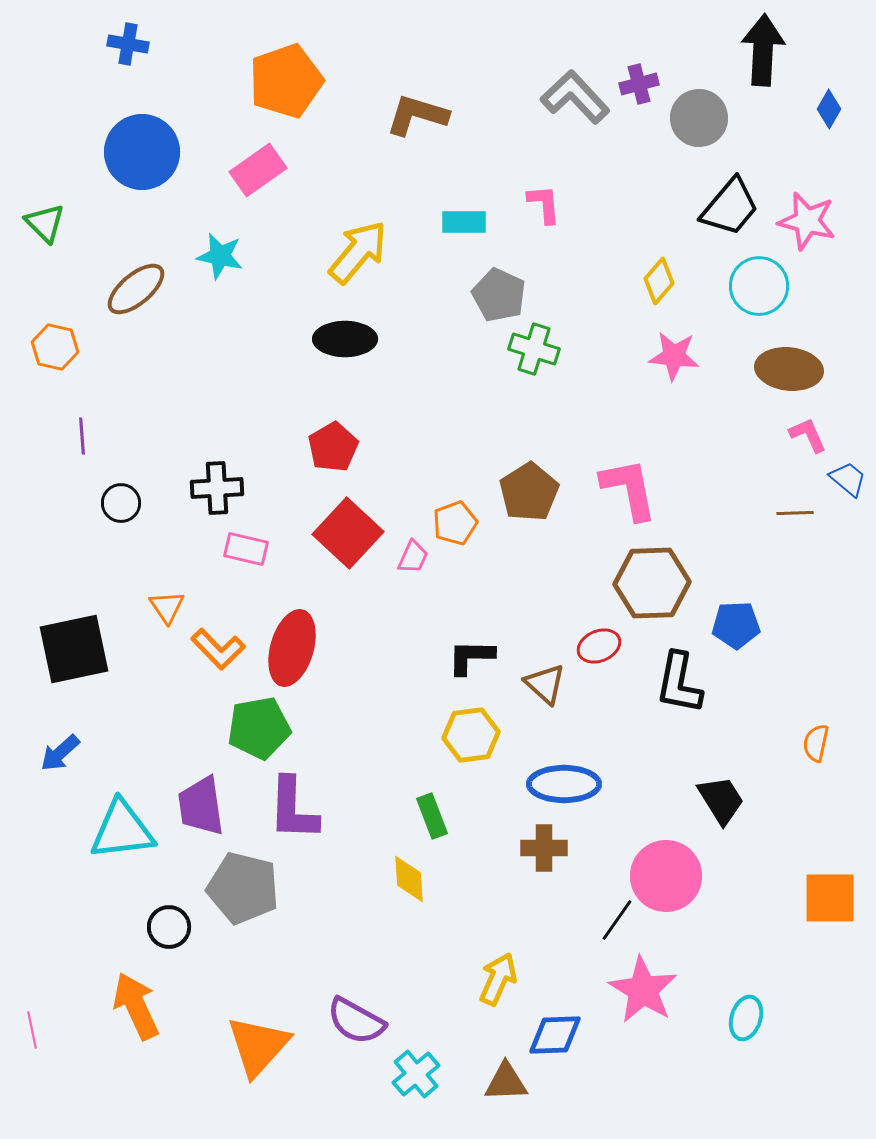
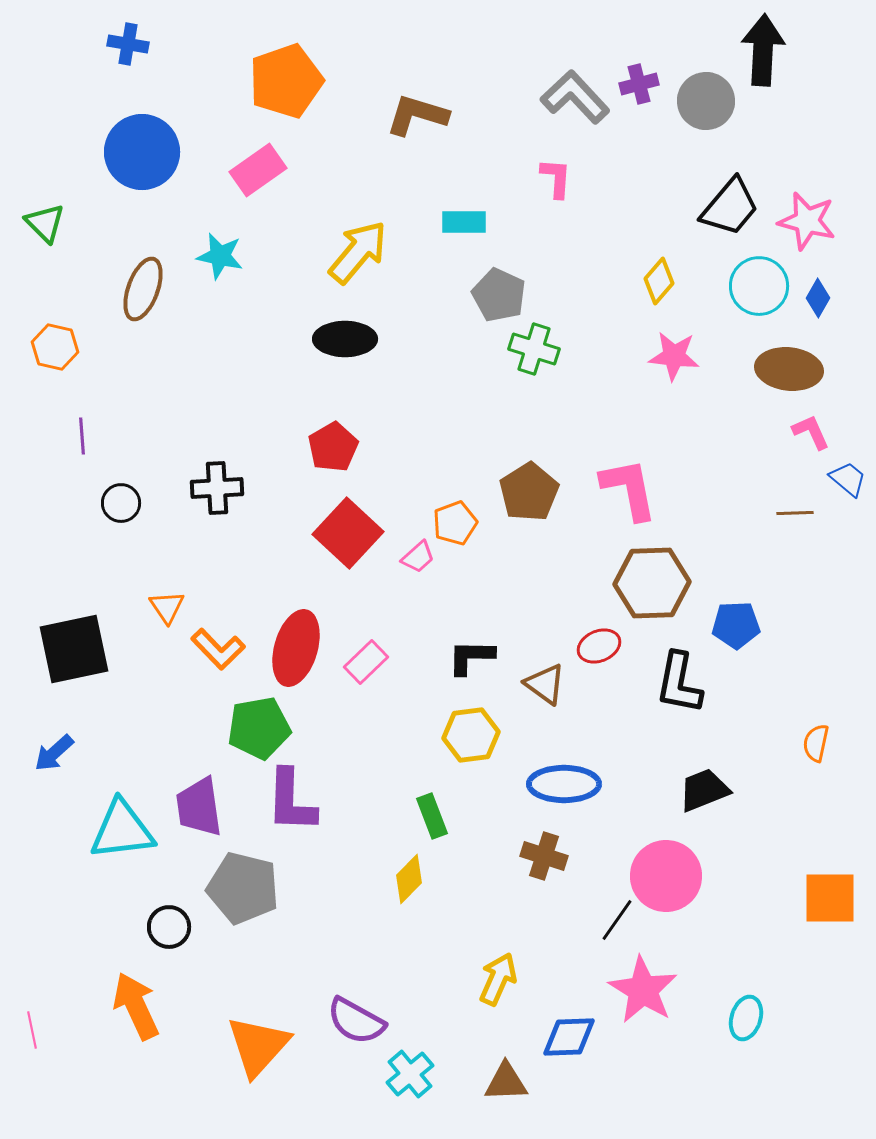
blue diamond at (829, 109): moved 11 px left, 189 px down
gray circle at (699, 118): moved 7 px right, 17 px up
pink L-shape at (544, 204): moved 12 px right, 26 px up; rotated 9 degrees clockwise
brown ellipse at (136, 289): moved 7 px right; rotated 30 degrees counterclockwise
pink L-shape at (808, 435): moved 3 px right, 3 px up
pink rectangle at (246, 549): moved 120 px right, 113 px down; rotated 57 degrees counterclockwise
pink trapezoid at (413, 557): moved 5 px right; rotated 24 degrees clockwise
red ellipse at (292, 648): moved 4 px right
brown triangle at (545, 684): rotated 6 degrees counterclockwise
blue arrow at (60, 753): moved 6 px left
black trapezoid at (721, 800): moved 17 px left, 10 px up; rotated 80 degrees counterclockwise
purple trapezoid at (201, 806): moved 2 px left, 1 px down
purple L-shape at (293, 809): moved 2 px left, 8 px up
brown cross at (544, 848): moved 8 px down; rotated 18 degrees clockwise
yellow diamond at (409, 879): rotated 48 degrees clockwise
blue diamond at (555, 1035): moved 14 px right, 2 px down
cyan cross at (416, 1074): moved 6 px left
